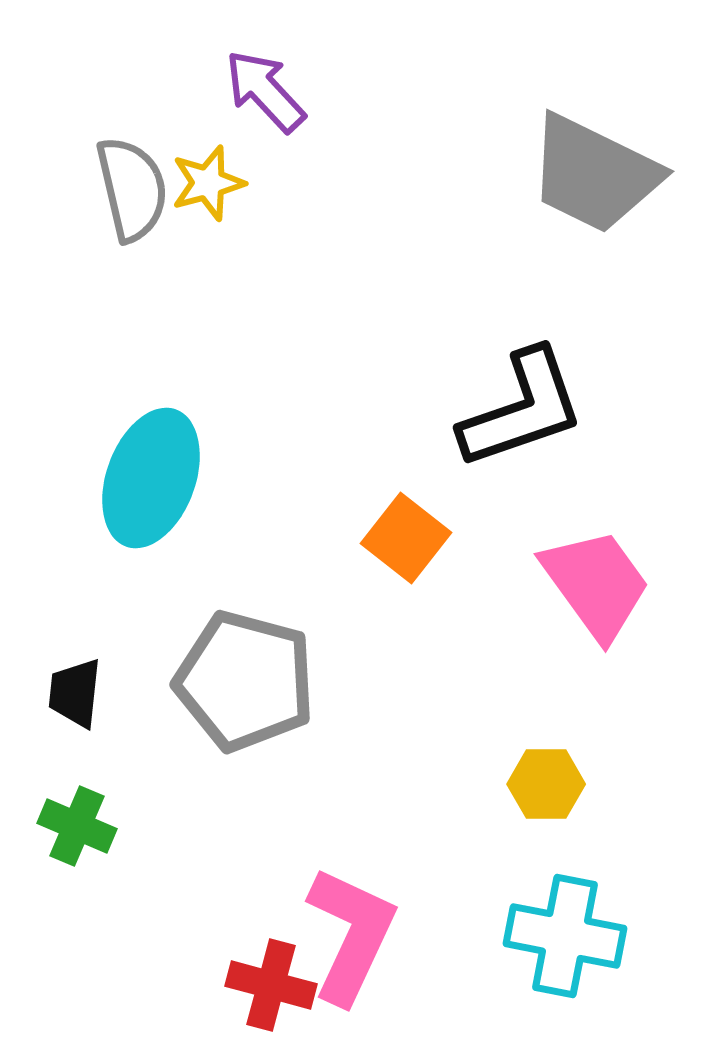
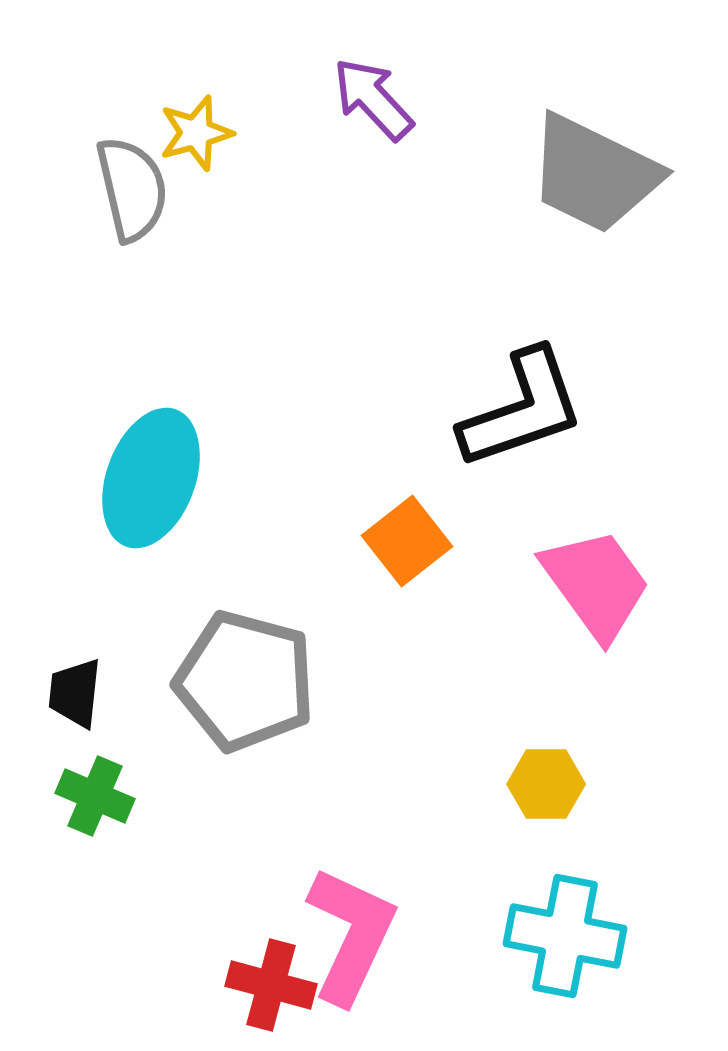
purple arrow: moved 108 px right, 8 px down
yellow star: moved 12 px left, 50 px up
orange square: moved 1 px right, 3 px down; rotated 14 degrees clockwise
green cross: moved 18 px right, 30 px up
